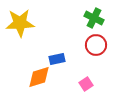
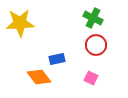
green cross: moved 1 px left
orange diamond: rotated 70 degrees clockwise
pink square: moved 5 px right, 6 px up; rotated 32 degrees counterclockwise
